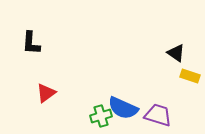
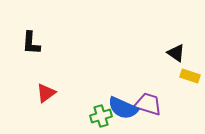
purple trapezoid: moved 10 px left, 11 px up
